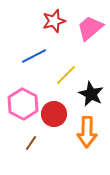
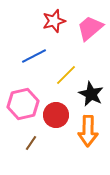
pink hexagon: rotated 20 degrees clockwise
red circle: moved 2 px right, 1 px down
orange arrow: moved 1 px right, 1 px up
